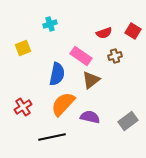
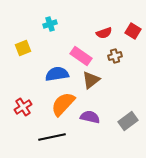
blue semicircle: rotated 110 degrees counterclockwise
